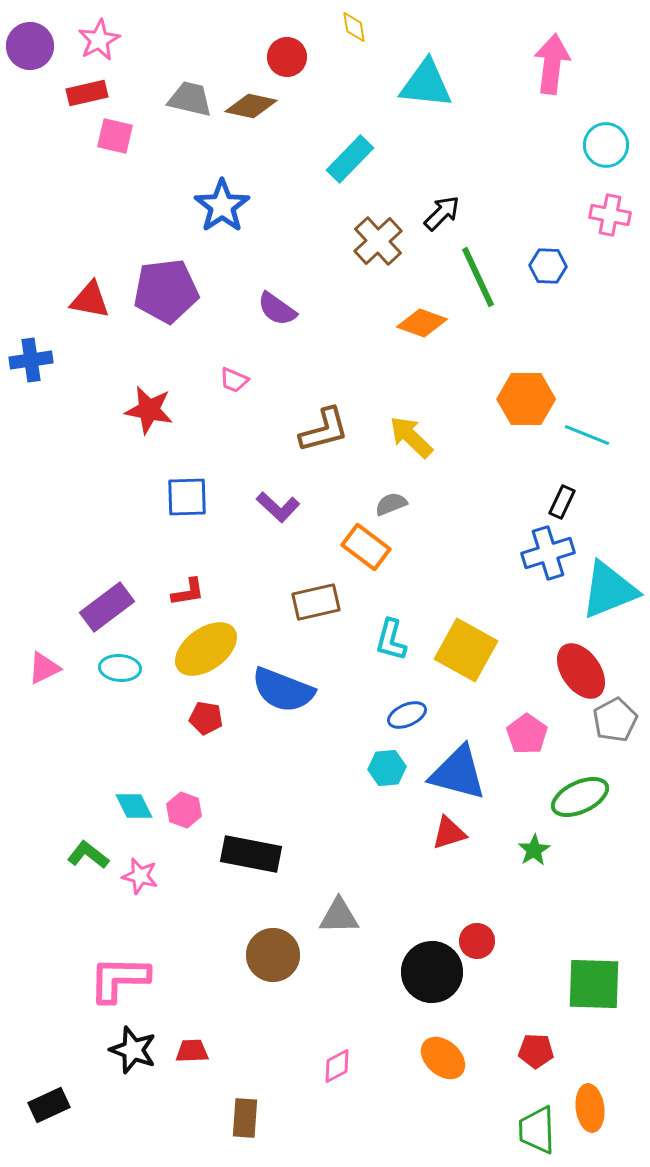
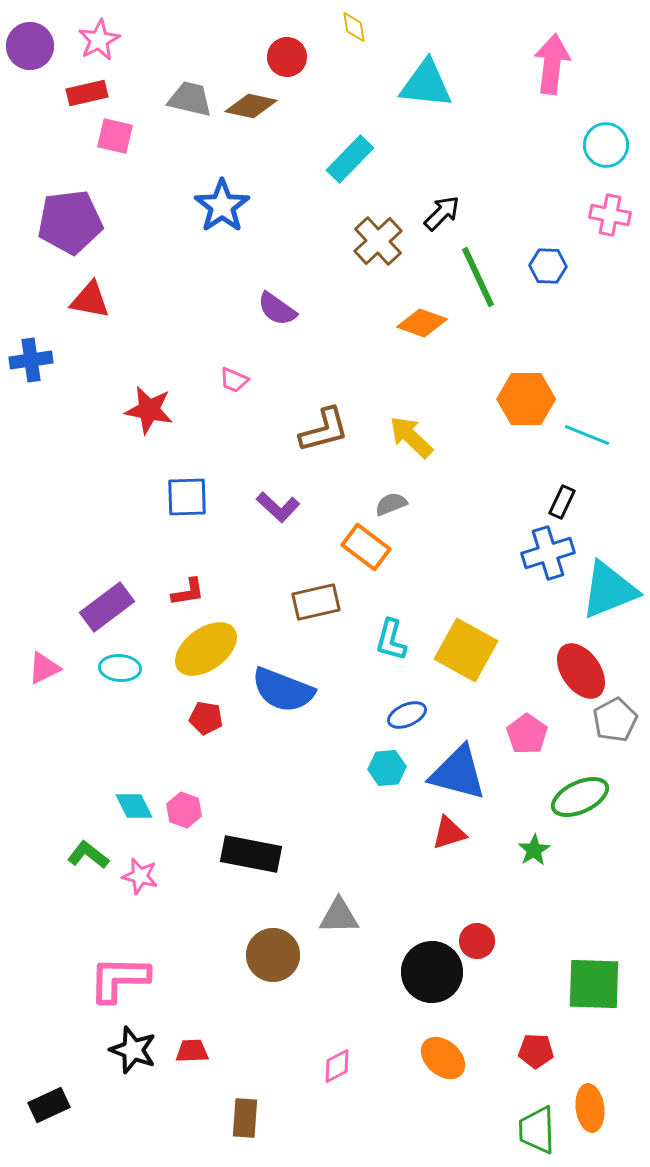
purple pentagon at (166, 291): moved 96 px left, 69 px up
